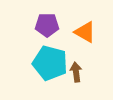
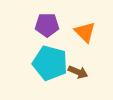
orange triangle: rotated 15 degrees clockwise
brown arrow: moved 2 px right; rotated 120 degrees clockwise
